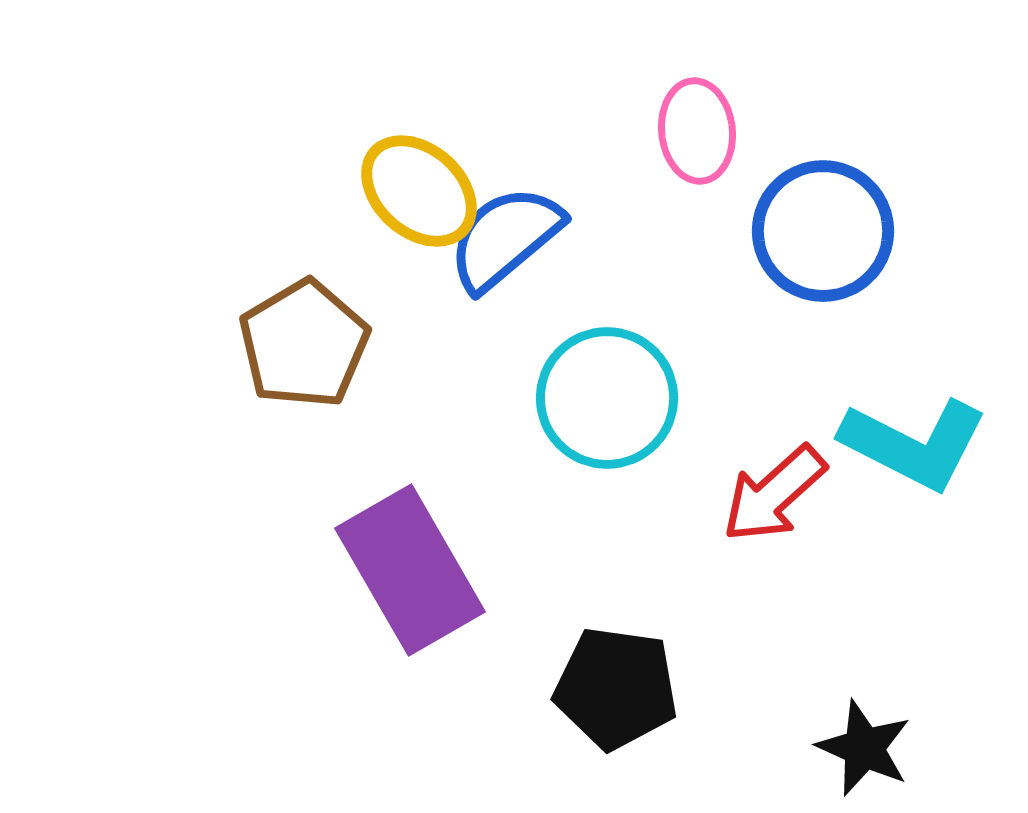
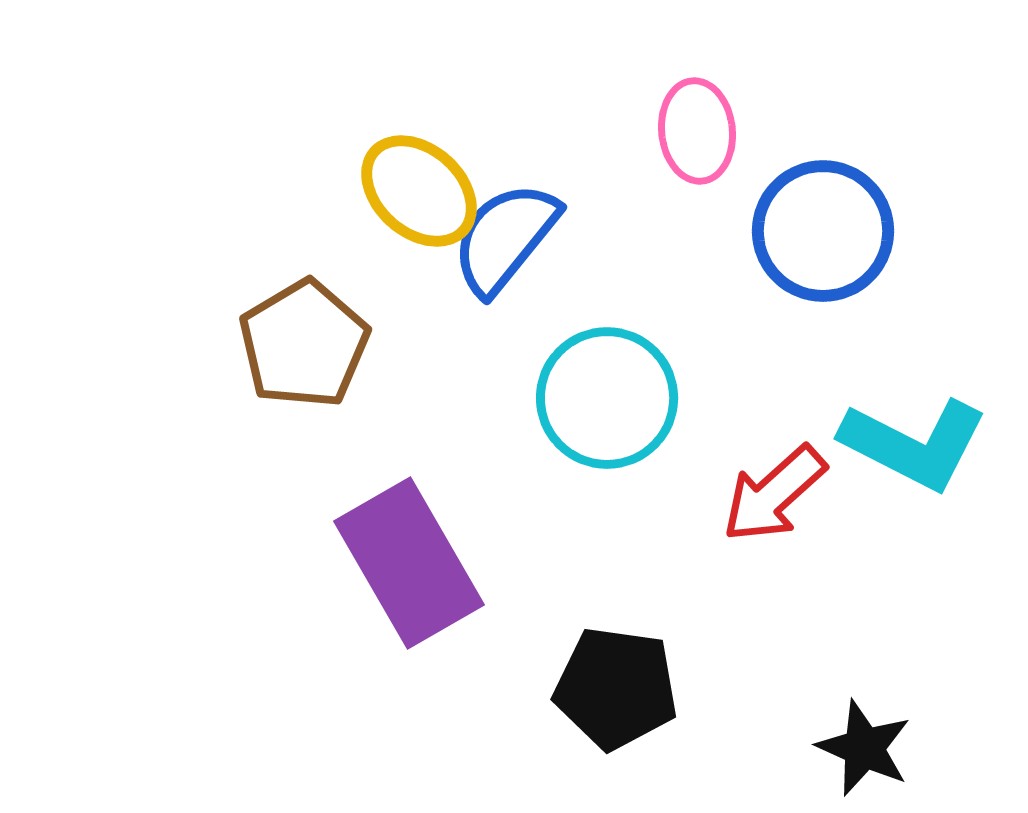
blue semicircle: rotated 11 degrees counterclockwise
purple rectangle: moved 1 px left, 7 px up
